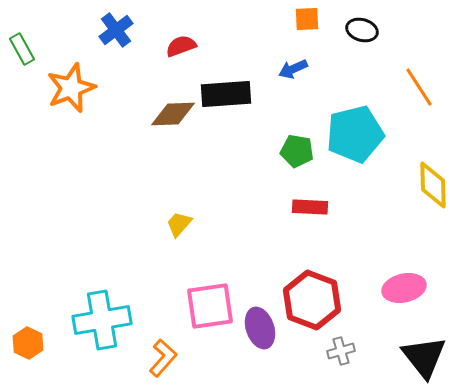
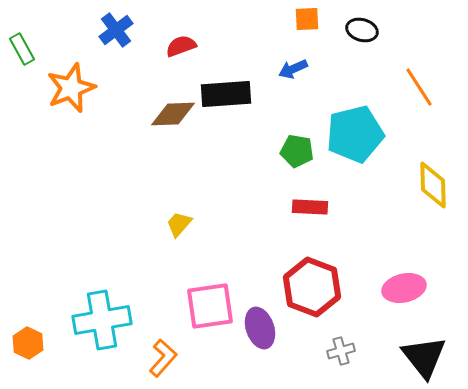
red hexagon: moved 13 px up
